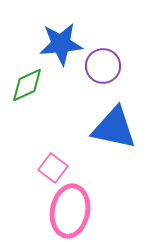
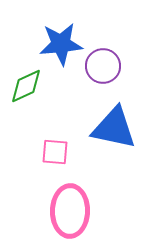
green diamond: moved 1 px left, 1 px down
pink square: moved 2 px right, 16 px up; rotated 32 degrees counterclockwise
pink ellipse: rotated 9 degrees counterclockwise
